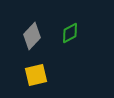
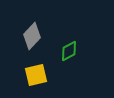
green diamond: moved 1 px left, 18 px down
